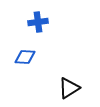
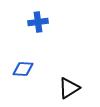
blue diamond: moved 2 px left, 12 px down
